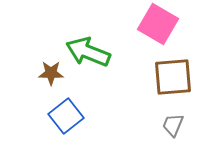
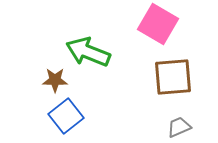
brown star: moved 4 px right, 7 px down
gray trapezoid: moved 6 px right, 2 px down; rotated 45 degrees clockwise
